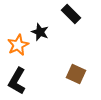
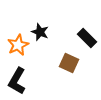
black rectangle: moved 16 px right, 24 px down
brown square: moved 7 px left, 11 px up
